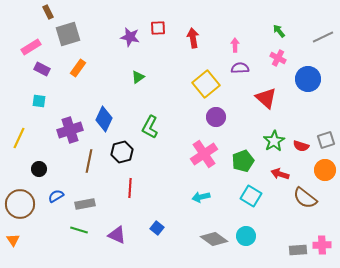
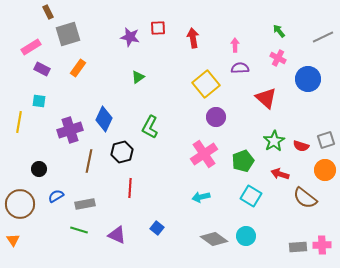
yellow line at (19, 138): moved 16 px up; rotated 15 degrees counterclockwise
gray rectangle at (298, 250): moved 3 px up
